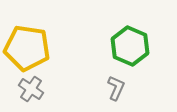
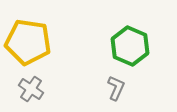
yellow pentagon: moved 1 px right, 6 px up
